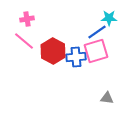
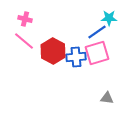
pink cross: moved 2 px left; rotated 24 degrees clockwise
pink square: moved 1 px right, 2 px down
